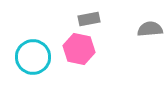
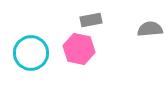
gray rectangle: moved 2 px right, 1 px down
cyan circle: moved 2 px left, 4 px up
